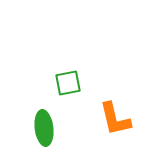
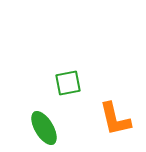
green ellipse: rotated 24 degrees counterclockwise
